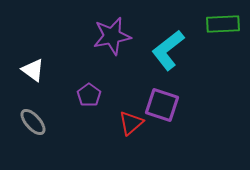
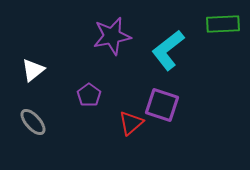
white triangle: rotated 45 degrees clockwise
